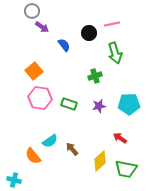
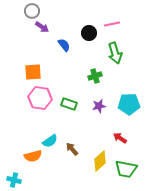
orange square: moved 1 px left, 1 px down; rotated 36 degrees clockwise
orange semicircle: rotated 66 degrees counterclockwise
